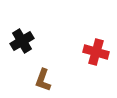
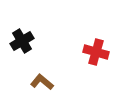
brown L-shape: moved 1 px left, 2 px down; rotated 110 degrees clockwise
